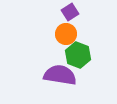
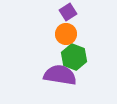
purple square: moved 2 px left
green hexagon: moved 4 px left, 2 px down
